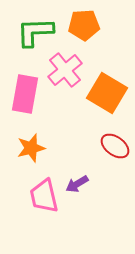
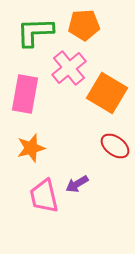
pink cross: moved 4 px right, 2 px up
